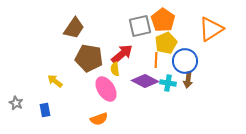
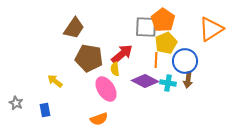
gray square: moved 6 px right, 1 px down; rotated 15 degrees clockwise
